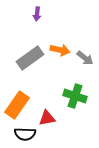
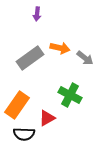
orange arrow: moved 2 px up
green cross: moved 5 px left, 1 px up; rotated 10 degrees clockwise
red triangle: rotated 18 degrees counterclockwise
black semicircle: moved 1 px left
